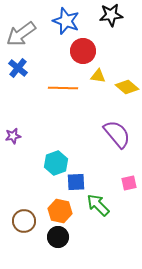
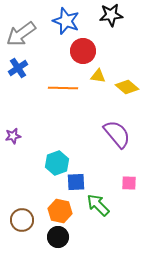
blue cross: rotated 18 degrees clockwise
cyan hexagon: moved 1 px right
pink square: rotated 14 degrees clockwise
brown circle: moved 2 px left, 1 px up
